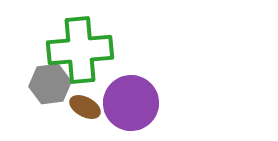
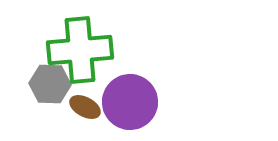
gray hexagon: rotated 9 degrees clockwise
purple circle: moved 1 px left, 1 px up
